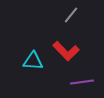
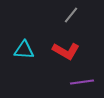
red L-shape: rotated 16 degrees counterclockwise
cyan triangle: moved 9 px left, 11 px up
